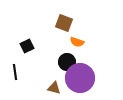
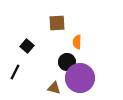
brown square: moved 7 px left; rotated 24 degrees counterclockwise
orange semicircle: rotated 72 degrees clockwise
black square: rotated 24 degrees counterclockwise
black line: rotated 35 degrees clockwise
